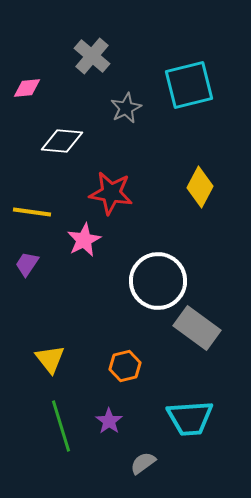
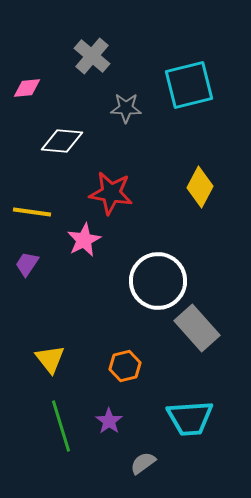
gray star: rotated 28 degrees clockwise
gray rectangle: rotated 12 degrees clockwise
